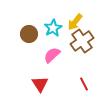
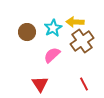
yellow arrow: rotated 54 degrees clockwise
brown circle: moved 2 px left, 2 px up
